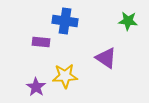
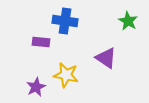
green star: rotated 24 degrees clockwise
yellow star: moved 1 px right, 1 px up; rotated 15 degrees clockwise
purple star: rotated 12 degrees clockwise
